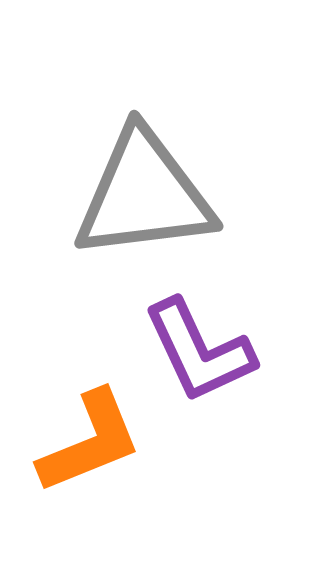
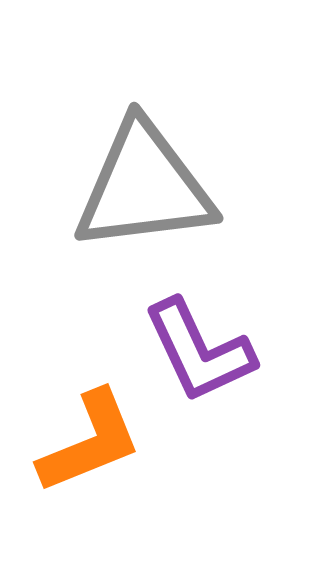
gray triangle: moved 8 px up
